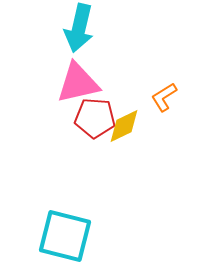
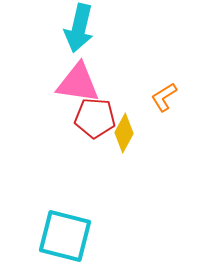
pink triangle: rotated 21 degrees clockwise
yellow diamond: moved 7 px down; rotated 36 degrees counterclockwise
